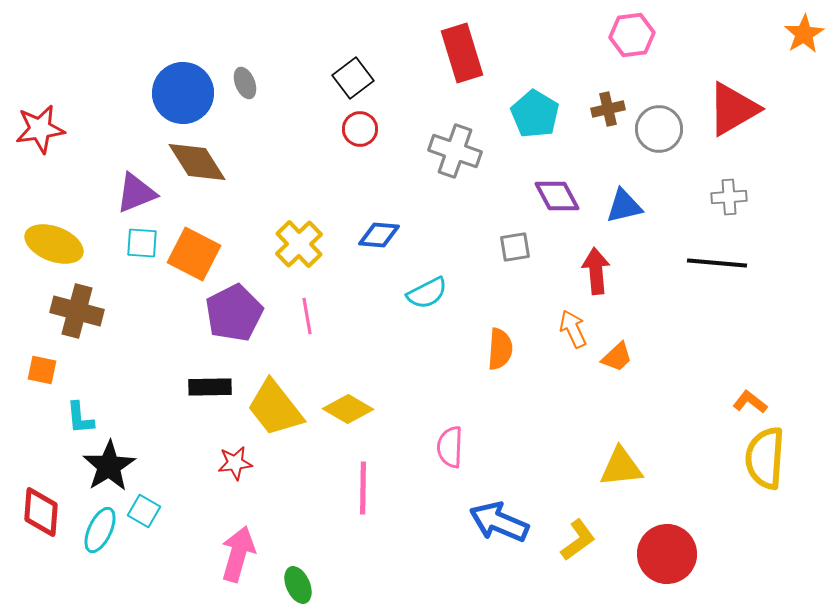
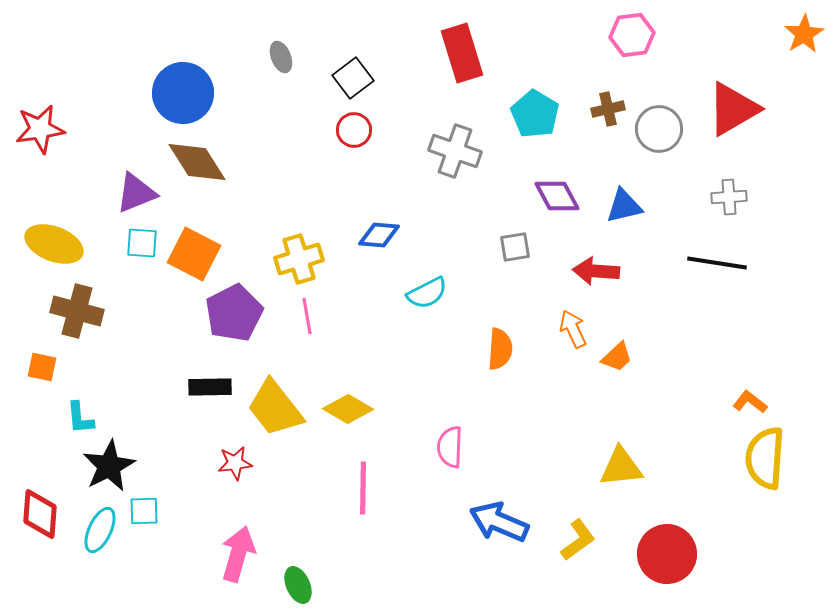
gray ellipse at (245, 83): moved 36 px right, 26 px up
red circle at (360, 129): moved 6 px left, 1 px down
yellow cross at (299, 244): moved 15 px down; rotated 27 degrees clockwise
black line at (717, 263): rotated 4 degrees clockwise
red arrow at (596, 271): rotated 81 degrees counterclockwise
orange square at (42, 370): moved 3 px up
black star at (109, 466): rotated 4 degrees clockwise
cyan square at (144, 511): rotated 32 degrees counterclockwise
red diamond at (41, 512): moved 1 px left, 2 px down
